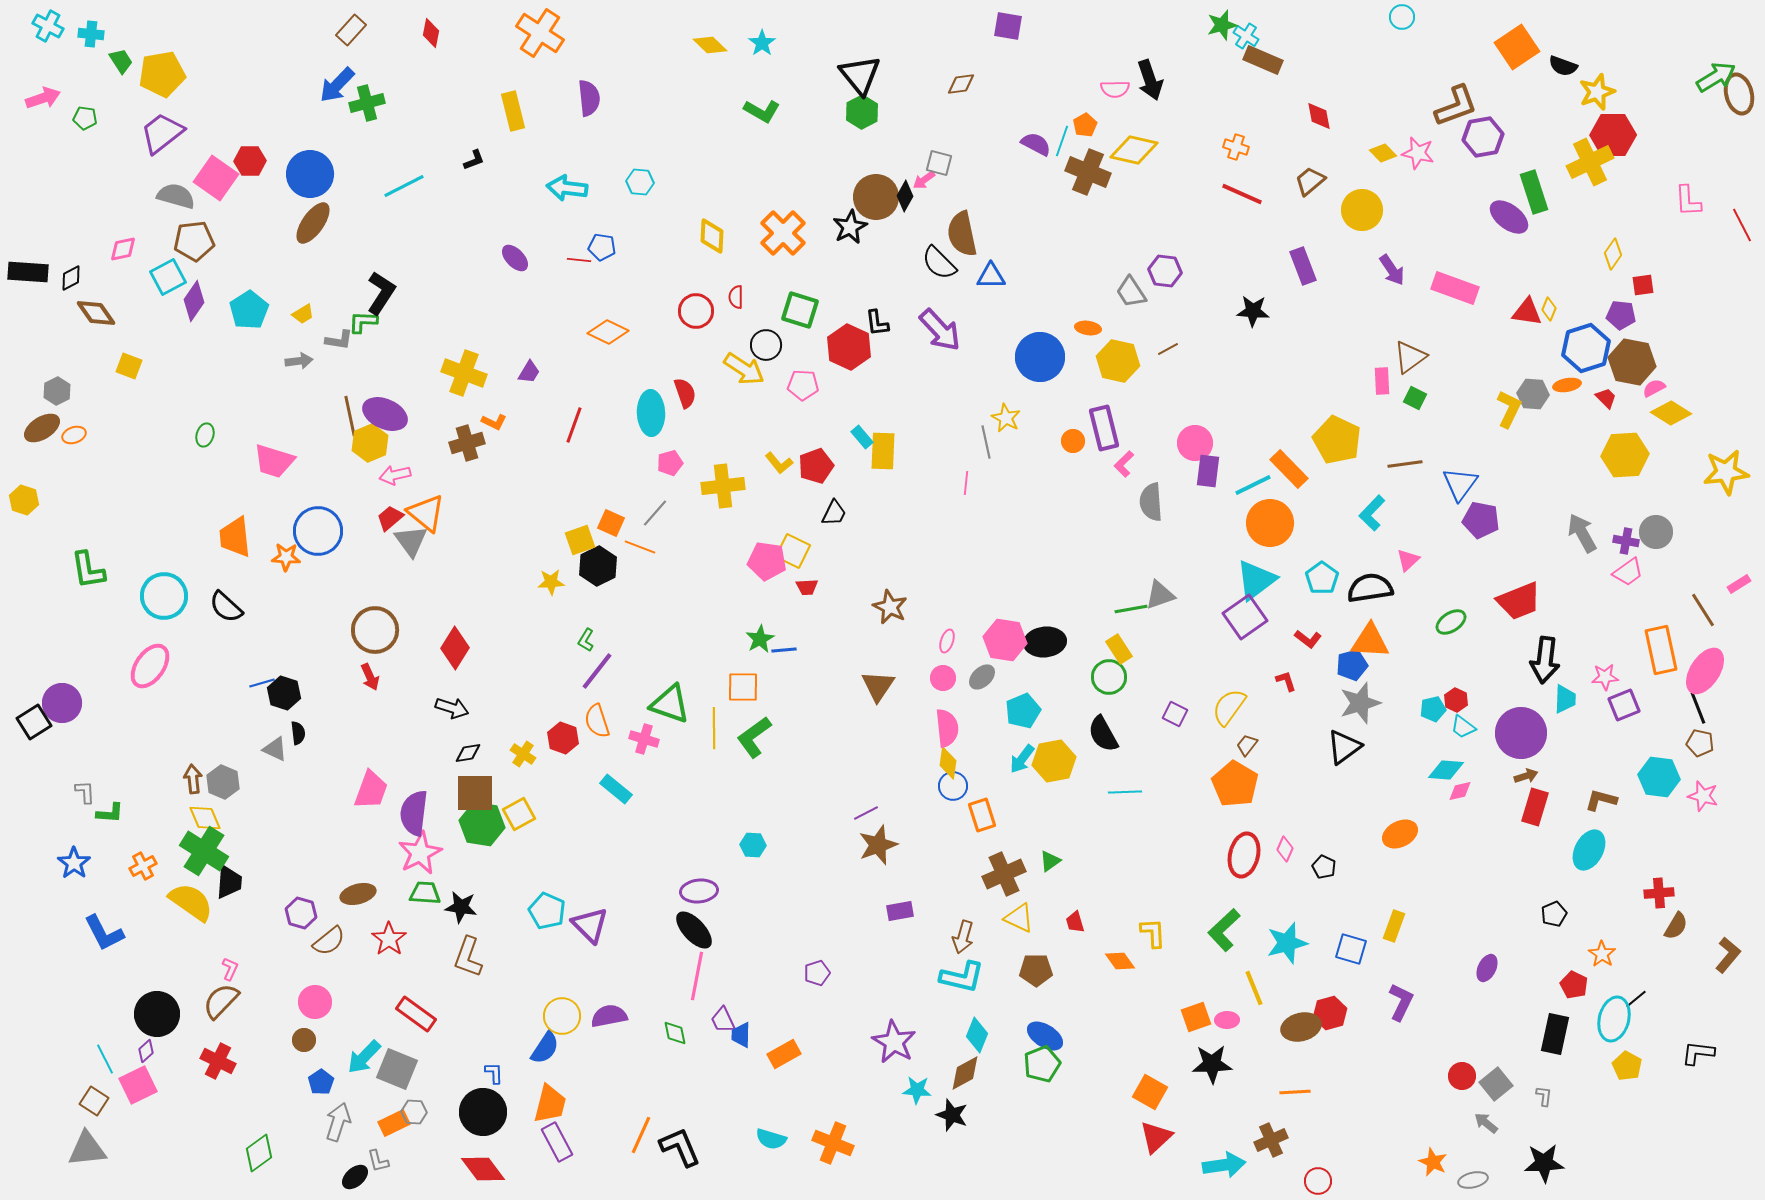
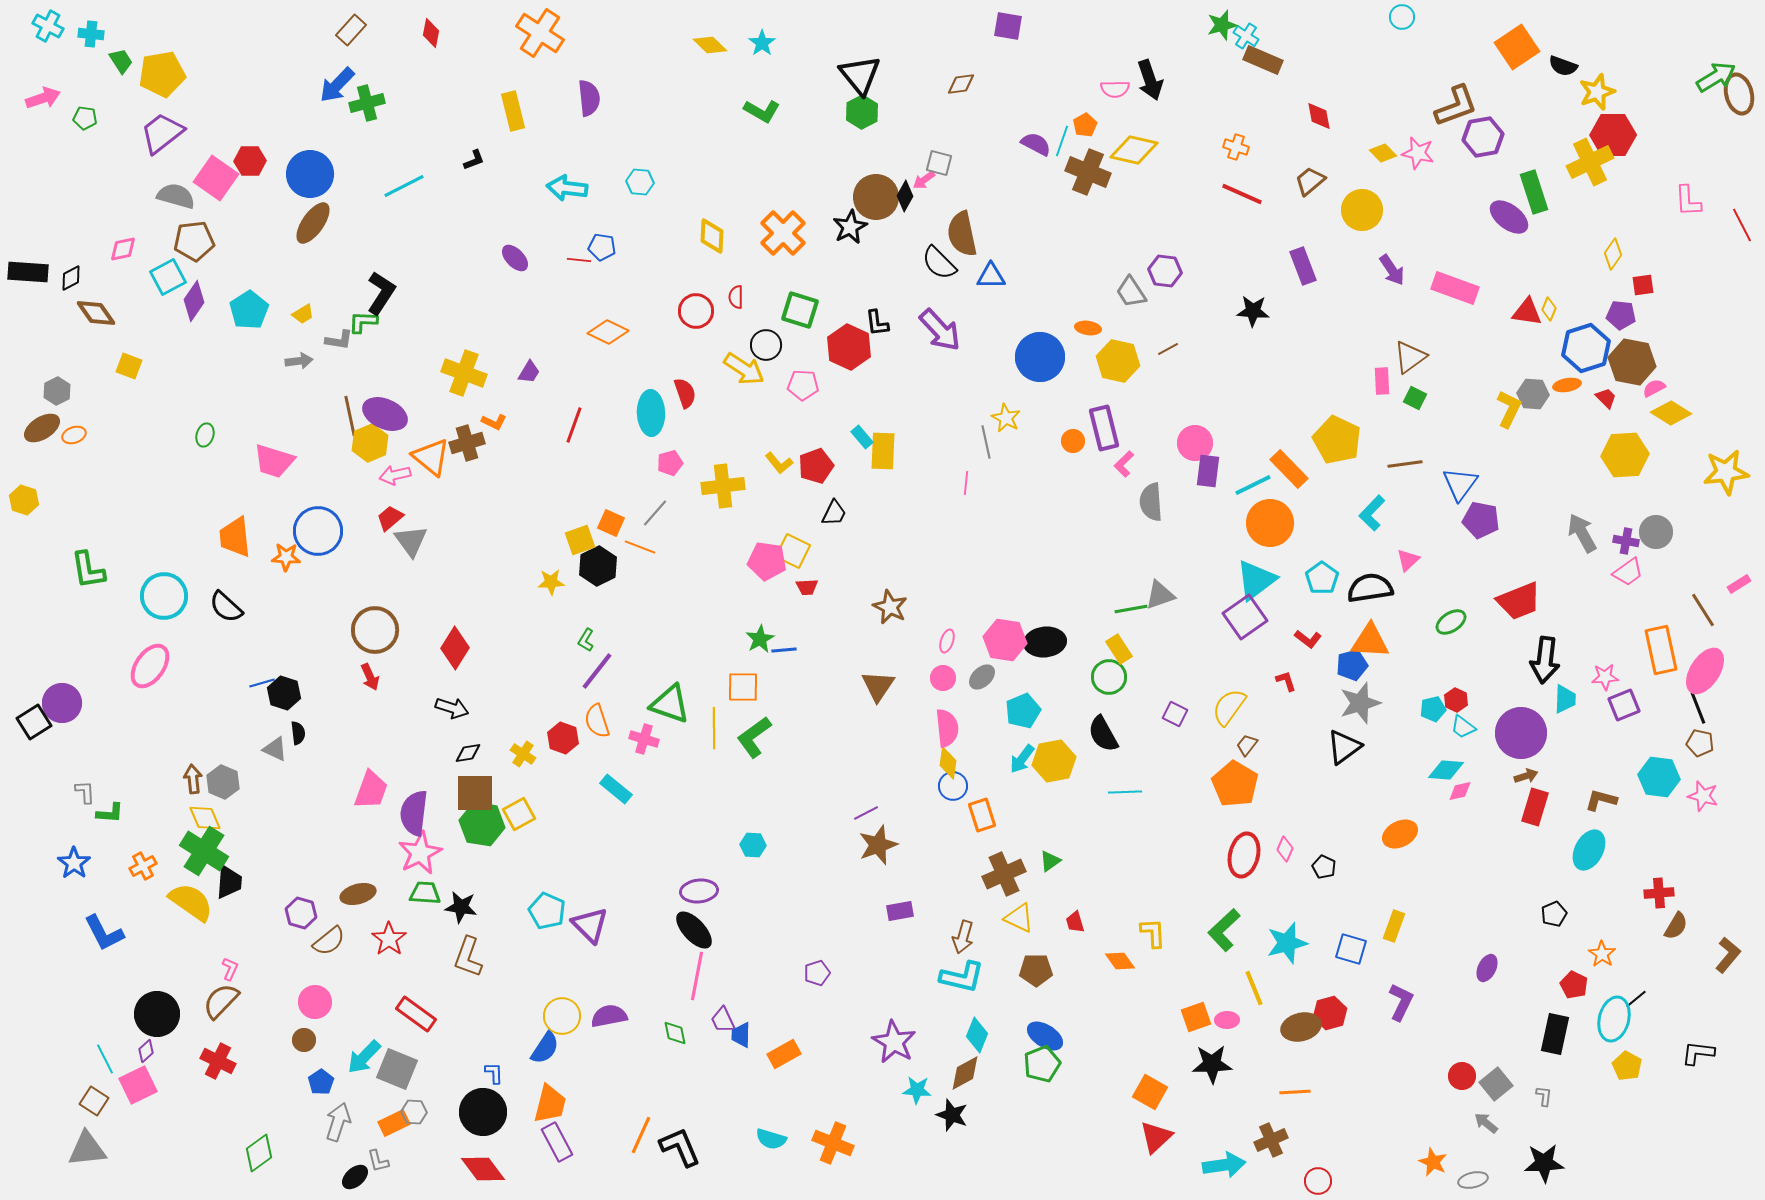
orange triangle at (426, 513): moved 5 px right, 56 px up
